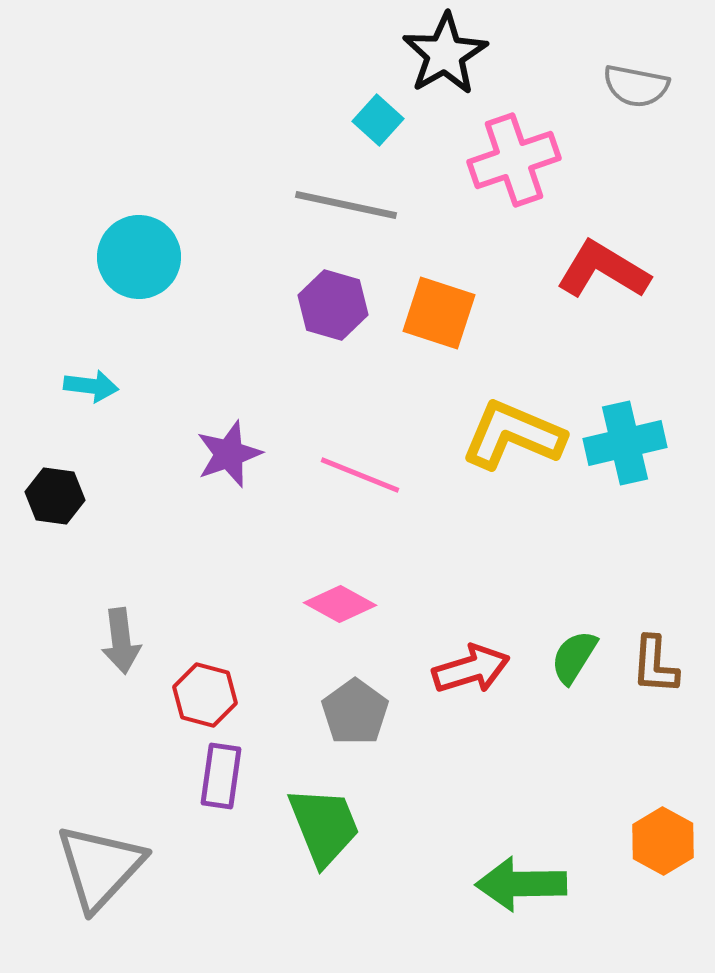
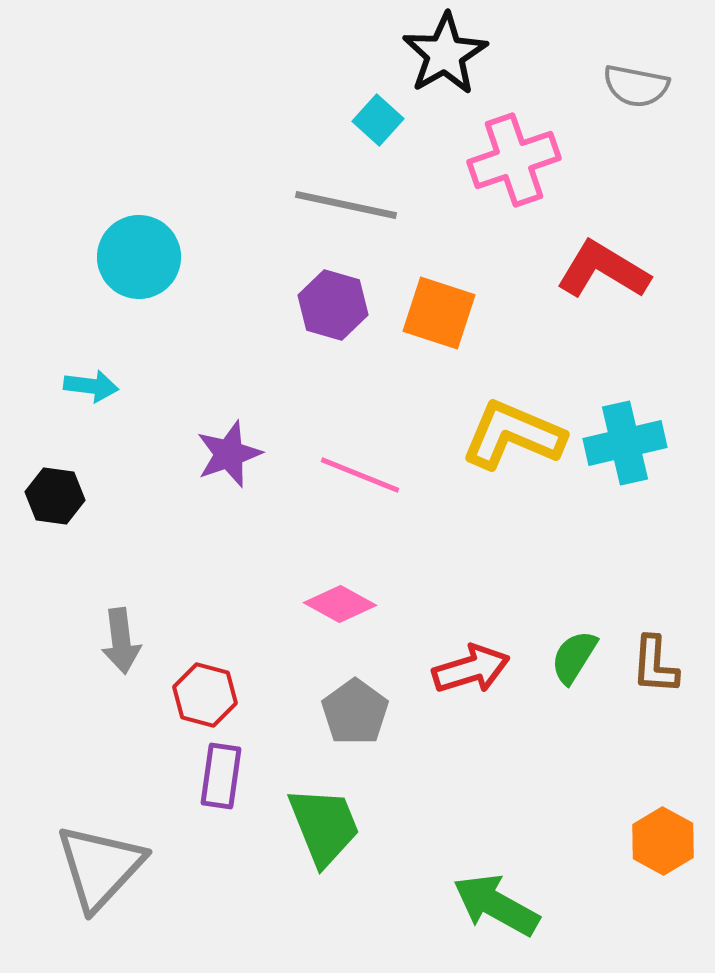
green arrow: moved 25 px left, 21 px down; rotated 30 degrees clockwise
